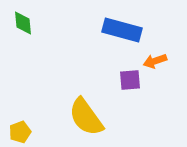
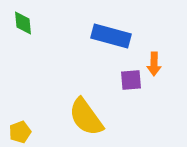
blue rectangle: moved 11 px left, 6 px down
orange arrow: moved 1 px left, 3 px down; rotated 70 degrees counterclockwise
purple square: moved 1 px right
